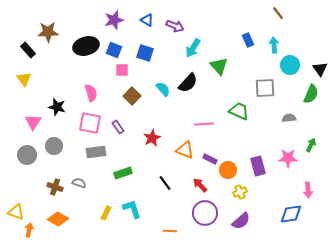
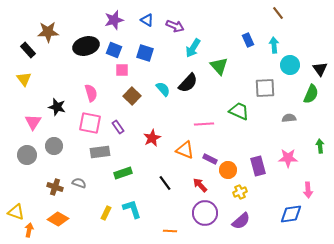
green arrow at (311, 145): moved 9 px right, 1 px down; rotated 32 degrees counterclockwise
gray rectangle at (96, 152): moved 4 px right
